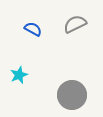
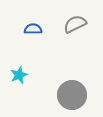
blue semicircle: rotated 30 degrees counterclockwise
